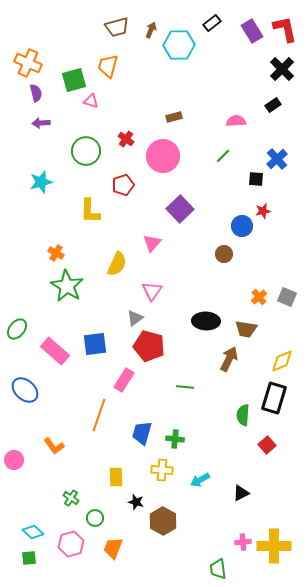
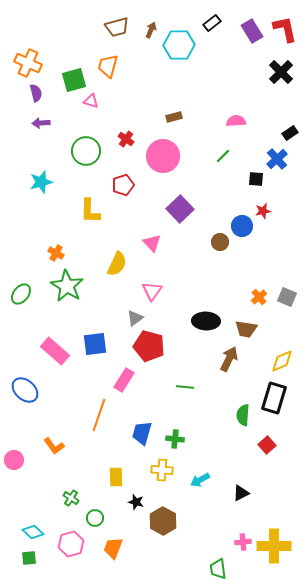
black cross at (282, 69): moved 1 px left, 3 px down
black rectangle at (273, 105): moved 17 px right, 28 px down
pink triangle at (152, 243): rotated 24 degrees counterclockwise
brown circle at (224, 254): moved 4 px left, 12 px up
green ellipse at (17, 329): moved 4 px right, 35 px up
